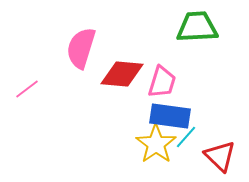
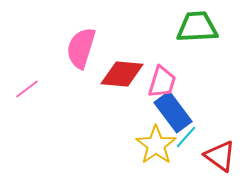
blue rectangle: moved 3 px right, 4 px up; rotated 45 degrees clockwise
yellow star: moved 1 px down
red triangle: rotated 8 degrees counterclockwise
